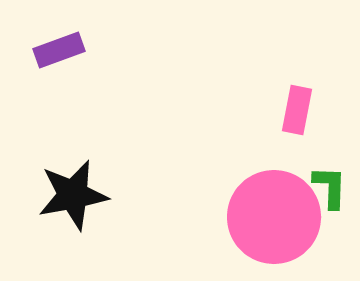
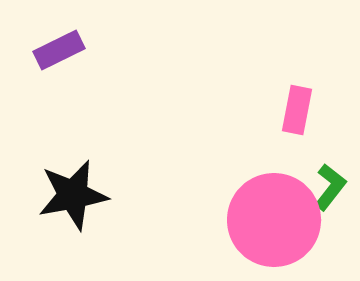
purple rectangle: rotated 6 degrees counterclockwise
green L-shape: rotated 36 degrees clockwise
pink circle: moved 3 px down
